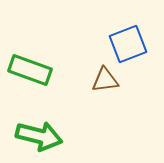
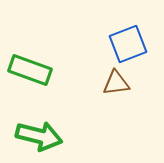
brown triangle: moved 11 px right, 3 px down
